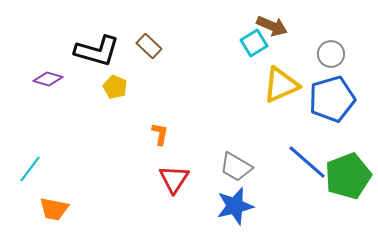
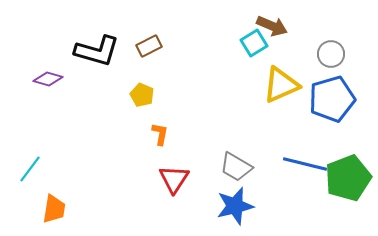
brown rectangle: rotated 70 degrees counterclockwise
yellow pentagon: moved 27 px right, 8 px down
blue line: moved 2 px left, 2 px down; rotated 27 degrees counterclockwise
green pentagon: moved 2 px down
orange trapezoid: rotated 92 degrees counterclockwise
